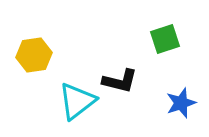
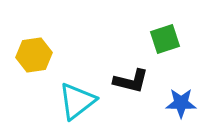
black L-shape: moved 11 px right
blue star: rotated 20 degrees clockwise
